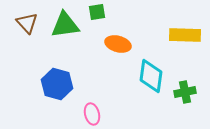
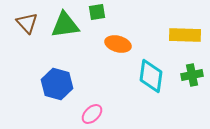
green cross: moved 7 px right, 17 px up
pink ellipse: rotated 60 degrees clockwise
